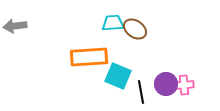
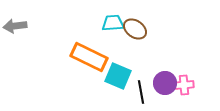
orange rectangle: rotated 30 degrees clockwise
purple circle: moved 1 px left, 1 px up
